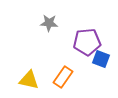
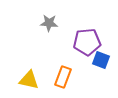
blue square: moved 1 px down
orange rectangle: rotated 15 degrees counterclockwise
